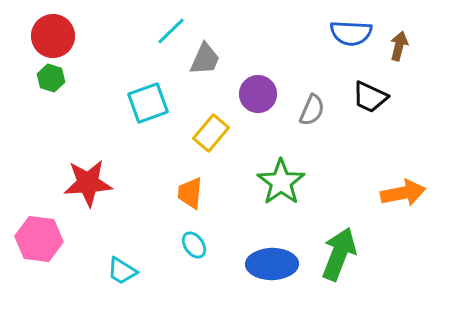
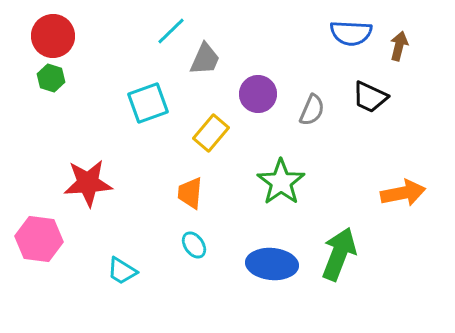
blue ellipse: rotated 6 degrees clockwise
